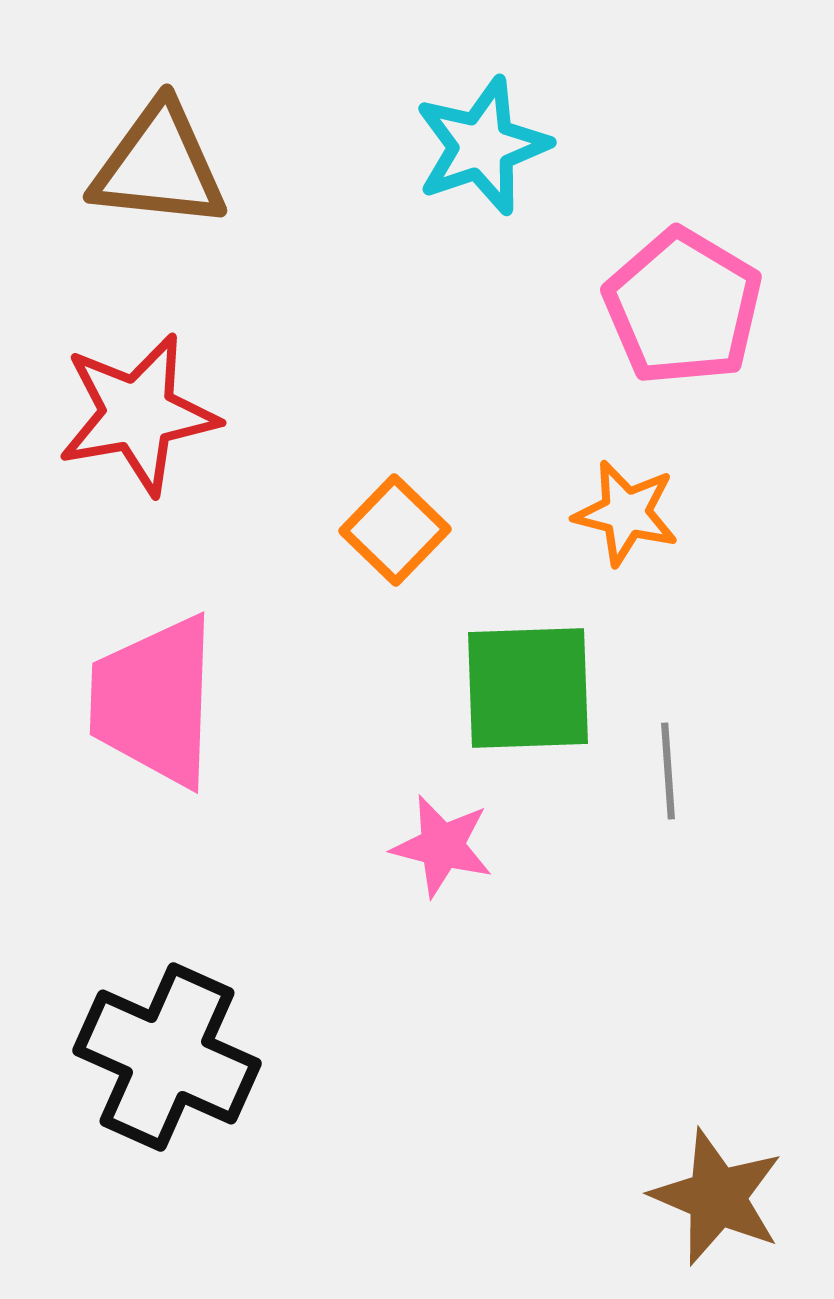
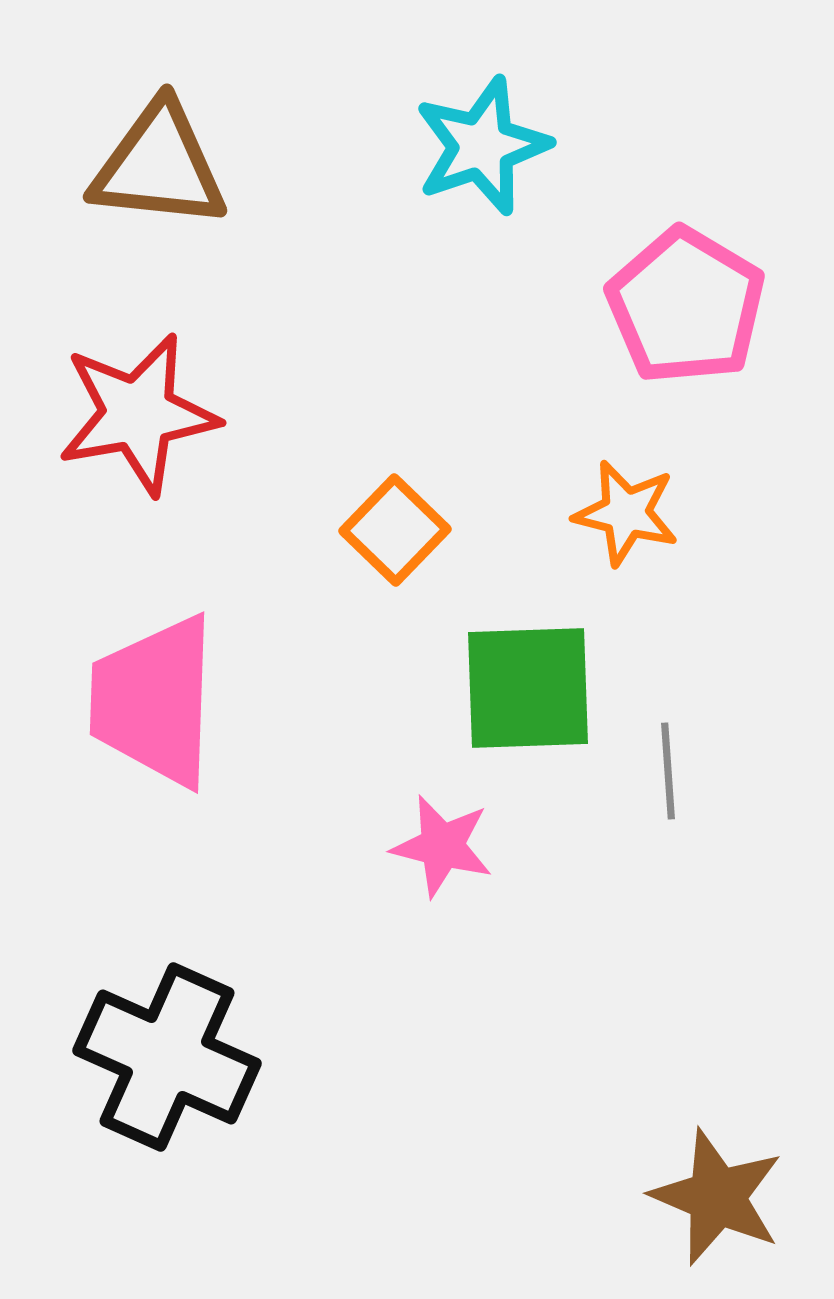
pink pentagon: moved 3 px right, 1 px up
